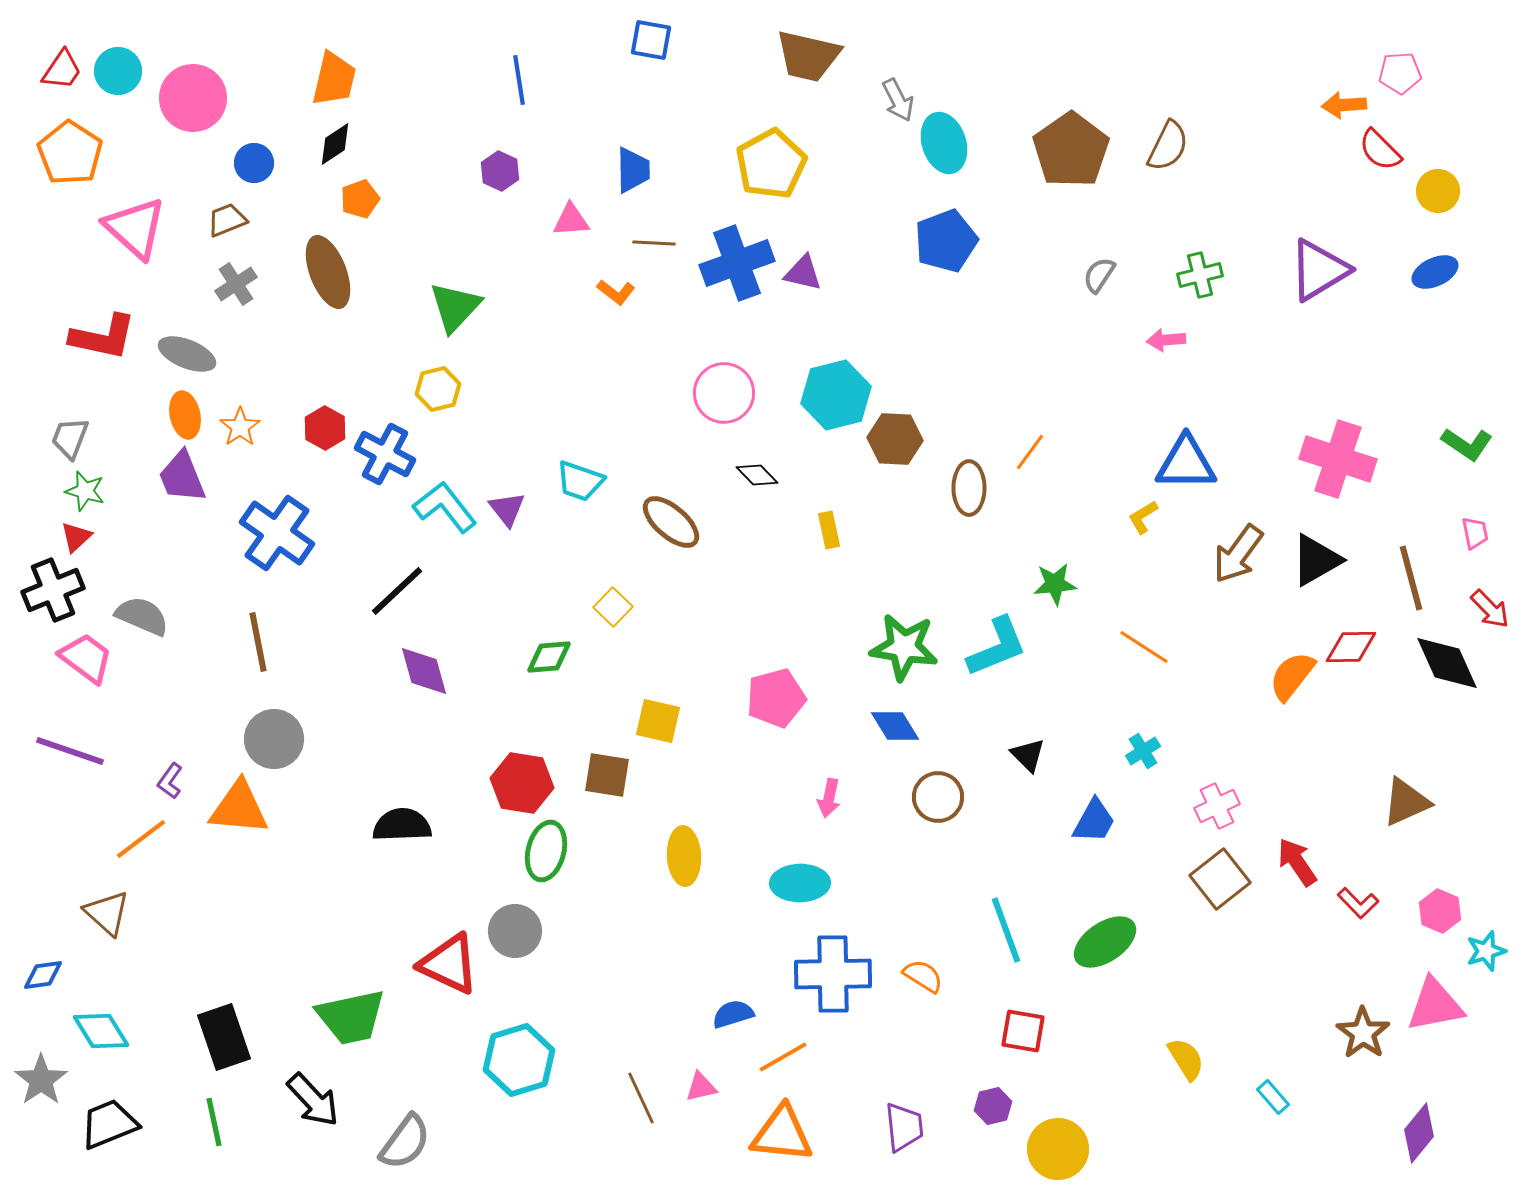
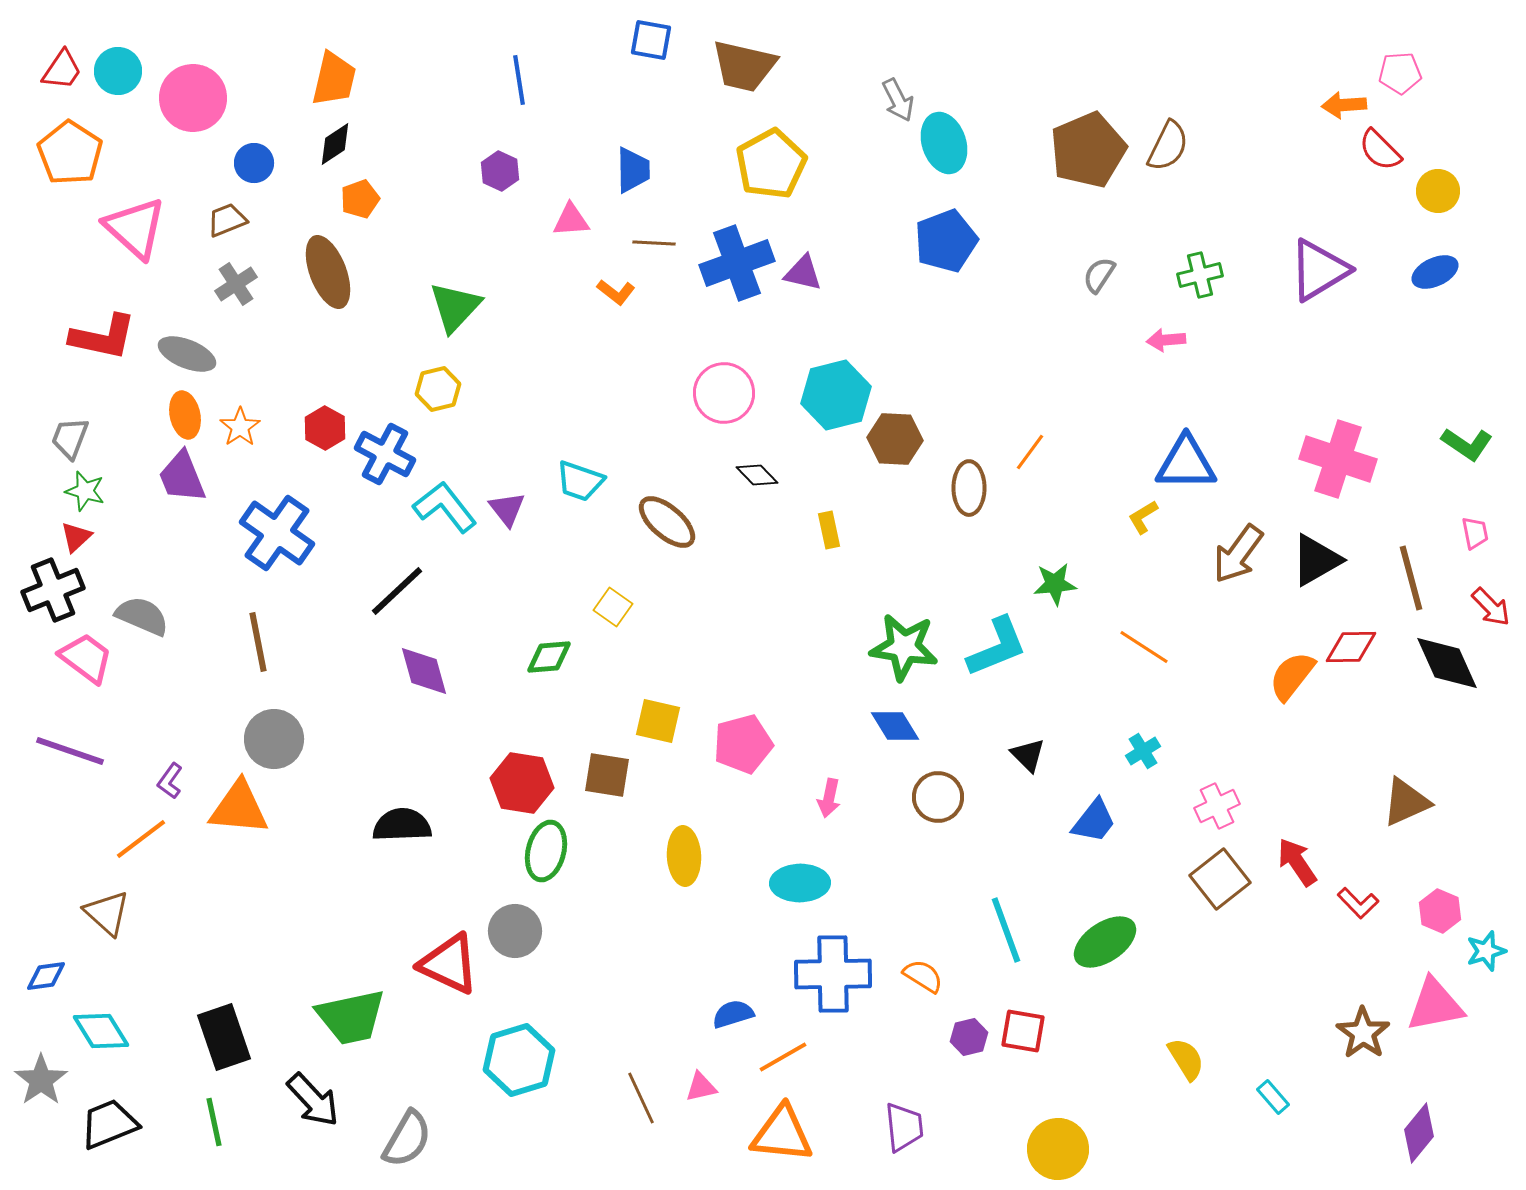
brown trapezoid at (808, 56): moved 64 px left, 10 px down
brown pentagon at (1071, 150): moved 17 px right; rotated 12 degrees clockwise
brown ellipse at (671, 522): moved 4 px left
yellow square at (613, 607): rotated 9 degrees counterclockwise
red arrow at (1490, 609): moved 1 px right, 2 px up
pink pentagon at (776, 698): moved 33 px left, 46 px down
blue trapezoid at (1094, 821): rotated 9 degrees clockwise
blue diamond at (43, 975): moved 3 px right, 1 px down
purple hexagon at (993, 1106): moved 24 px left, 69 px up
gray semicircle at (405, 1142): moved 2 px right, 3 px up; rotated 6 degrees counterclockwise
